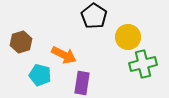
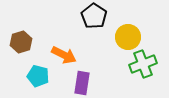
green cross: rotated 8 degrees counterclockwise
cyan pentagon: moved 2 px left, 1 px down
